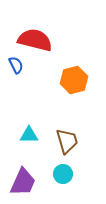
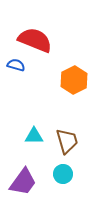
red semicircle: rotated 8 degrees clockwise
blue semicircle: rotated 48 degrees counterclockwise
orange hexagon: rotated 12 degrees counterclockwise
cyan triangle: moved 5 px right, 1 px down
purple trapezoid: rotated 12 degrees clockwise
